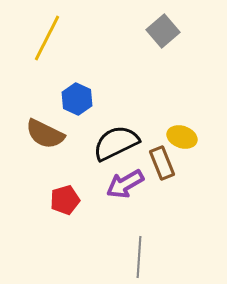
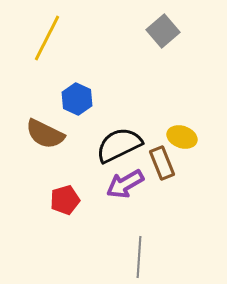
black semicircle: moved 3 px right, 2 px down
